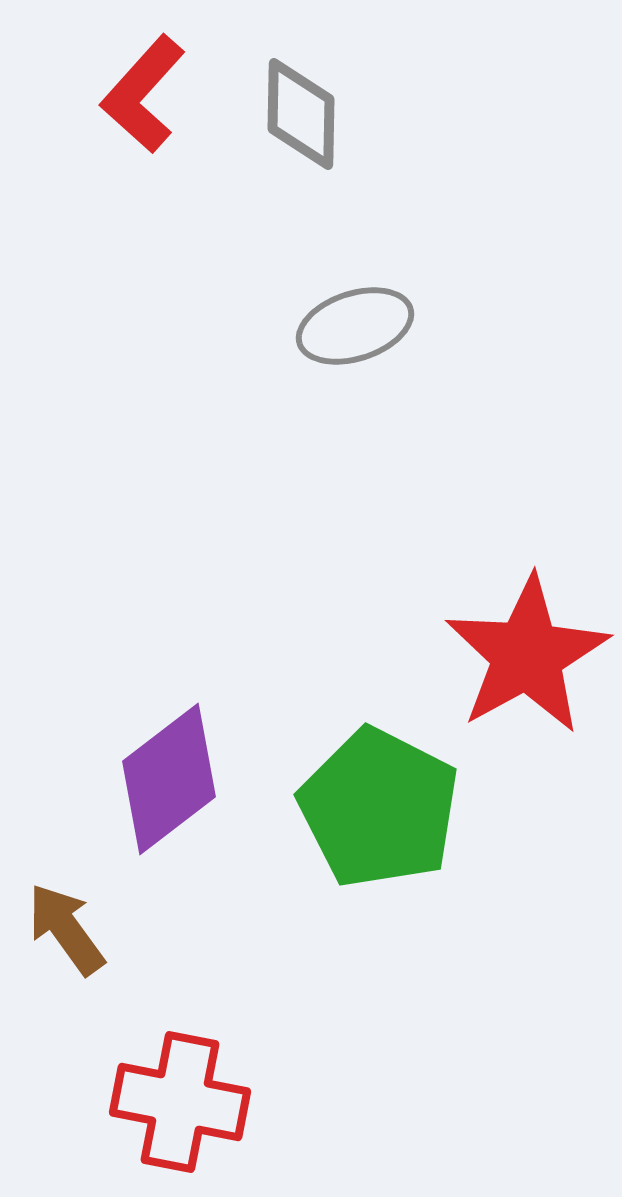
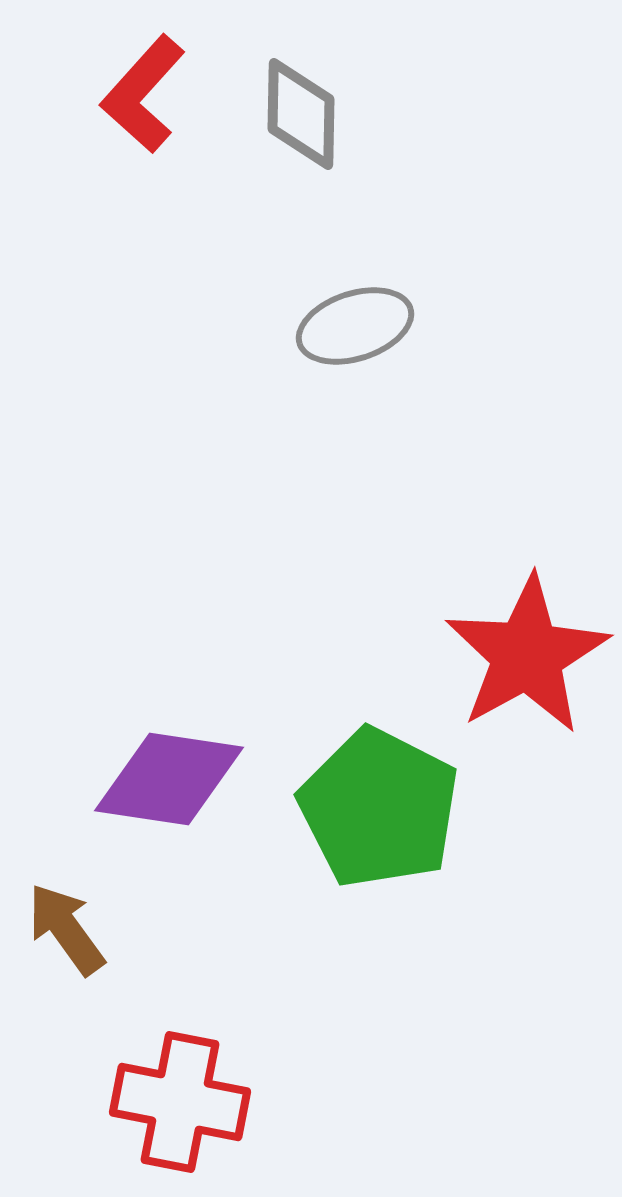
purple diamond: rotated 46 degrees clockwise
